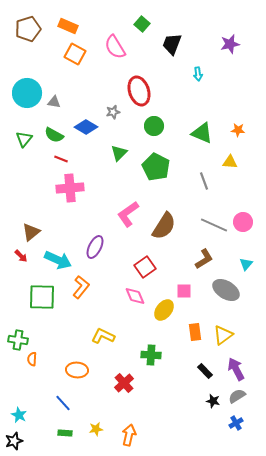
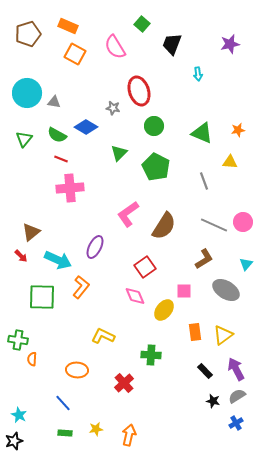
brown pentagon at (28, 29): moved 5 px down
gray star at (113, 112): moved 4 px up; rotated 24 degrees clockwise
orange star at (238, 130): rotated 16 degrees counterclockwise
green semicircle at (54, 135): moved 3 px right
